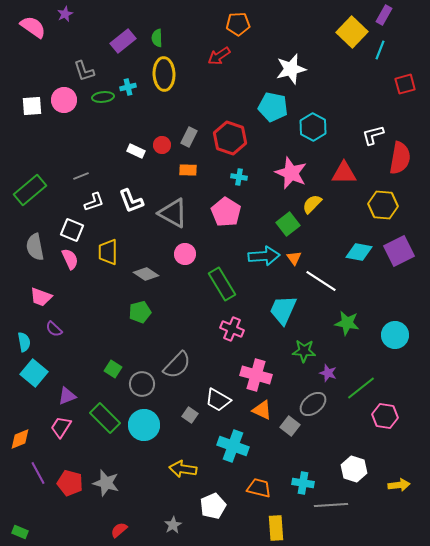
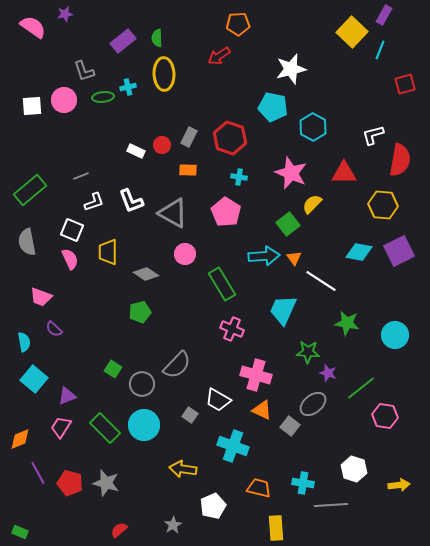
purple star at (65, 14): rotated 14 degrees clockwise
red semicircle at (400, 158): moved 2 px down
gray semicircle at (35, 247): moved 8 px left, 5 px up
green star at (304, 351): moved 4 px right, 1 px down
cyan square at (34, 373): moved 6 px down
green rectangle at (105, 418): moved 10 px down
